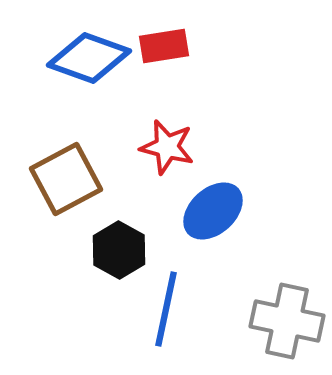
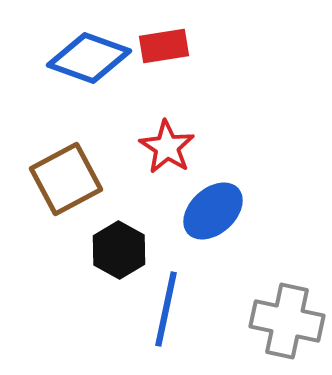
red star: rotated 18 degrees clockwise
